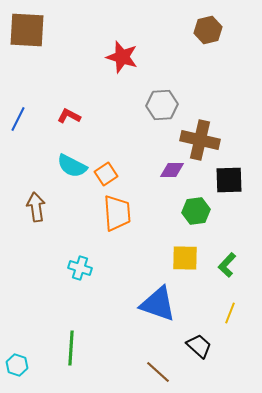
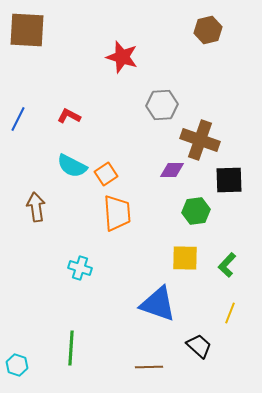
brown cross: rotated 6 degrees clockwise
brown line: moved 9 px left, 5 px up; rotated 44 degrees counterclockwise
